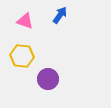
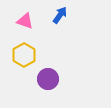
yellow hexagon: moved 2 px right, 1 px up; rotated 25 degrees clockwise
